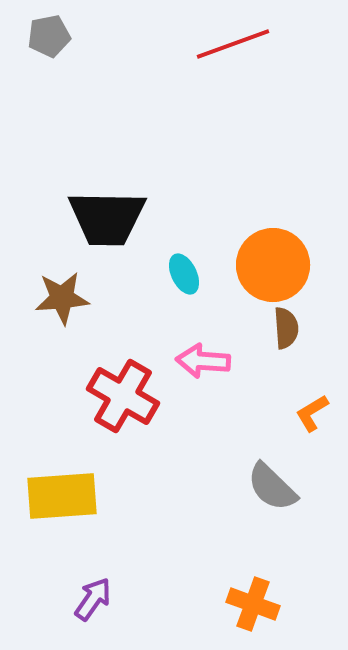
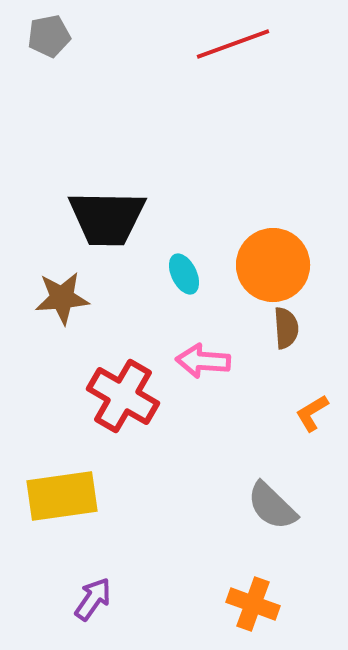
gray semicircle: moved 19 px down
yellow rectangle: rotated 4 degrees counterclockwise
